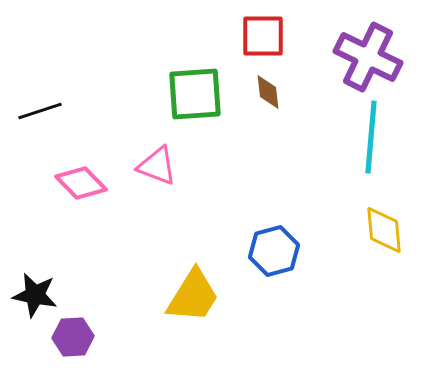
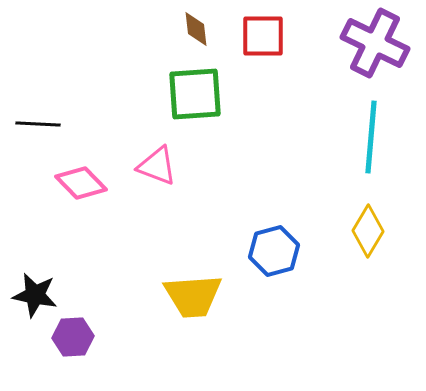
purple cross: moved 7 px right, 14 px up
brown diamond: moved 72 px left, 63 px up
black line: moved 2 px left, 13 px down; rotated 21 degrees clockwise
yellow diamond: moved 16 px left, 1 px down; rotated 36 degrees clockwise
yellow trapezoid: rotated 54 degrees clockwise
